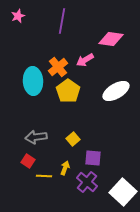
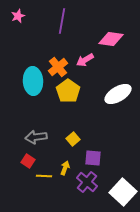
white ellipse: moved 2 px right, 3 px down
